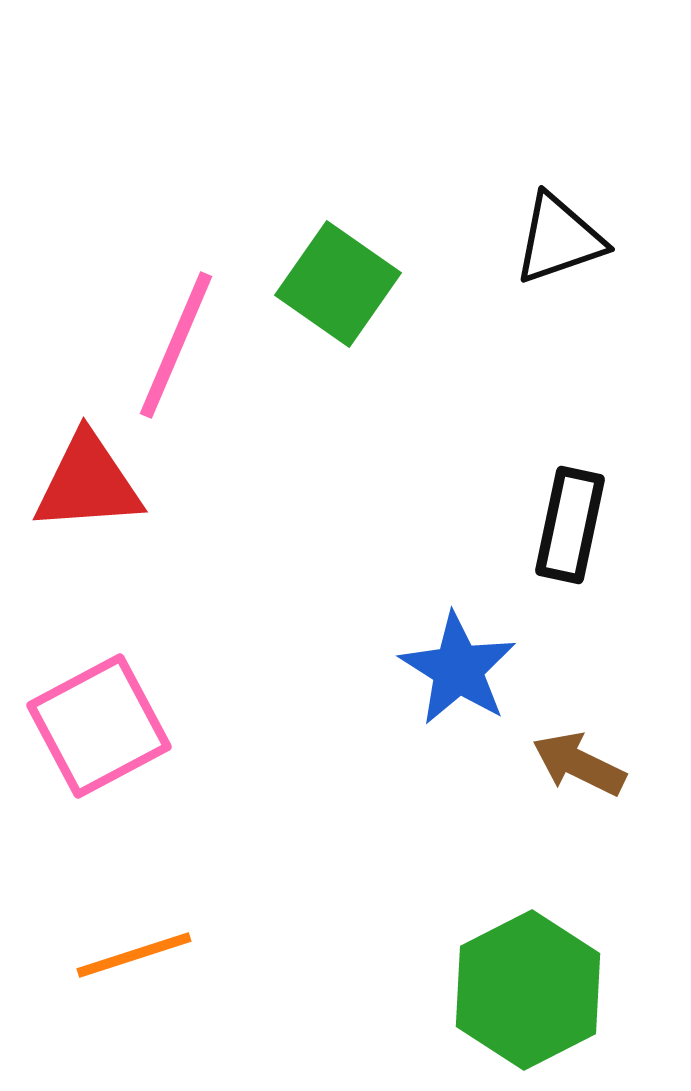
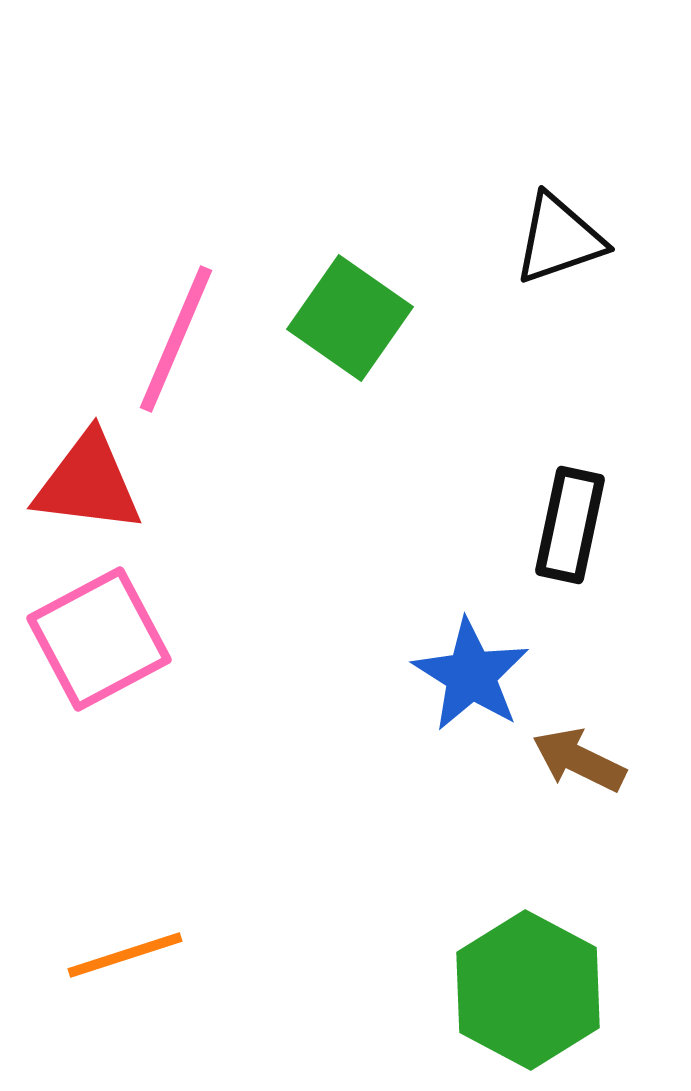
green square: moved 12 px right, 34 px down
pink line: moved 6 px up
red triangle: rotated 11 degrees clockwise
blue star: moved 13 px right, 6 px down
pink square: moved 87 px up
brown arrow: moved 4 px up
orange line: moved 9 px left
green hexagon: rotated 5 degrees counterclockwise
